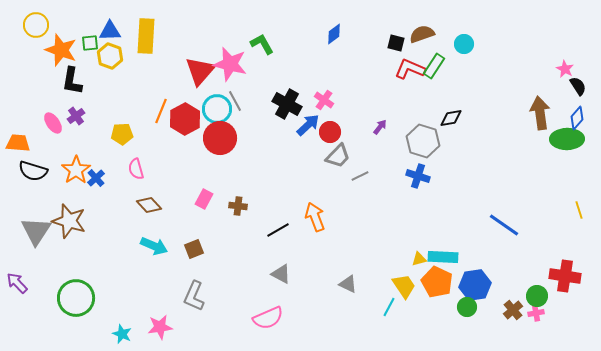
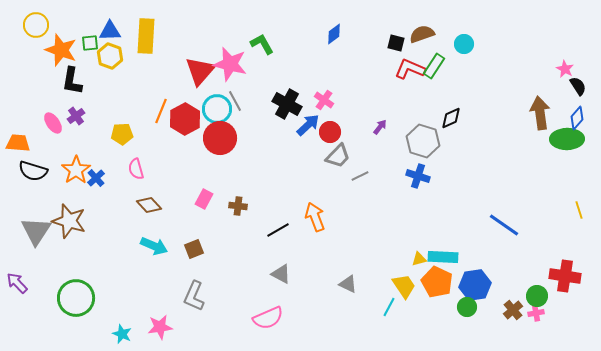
black diamond at (451, 118): rotated 15 degrees counterclockwise
